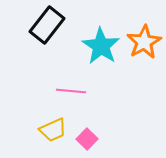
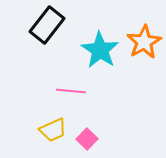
cyan star: moved 1 px left, 4 px down
